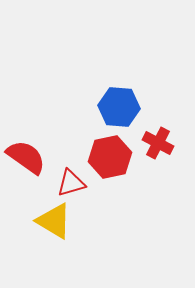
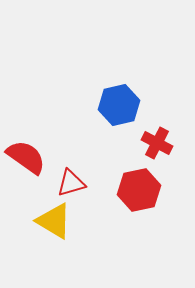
blue hexagon: moved 2 px up; rotated 18 degrees counterclockwise
red cross: moved 1 px left
red hexagon: moved 29 px right, 33 px down
